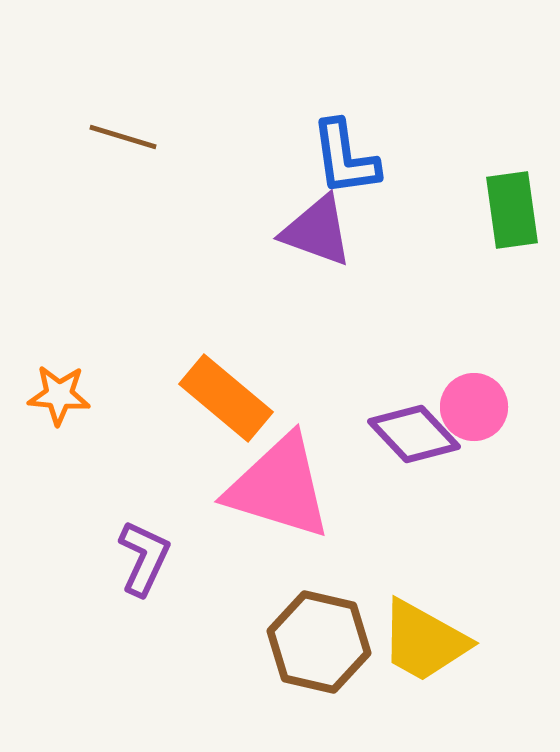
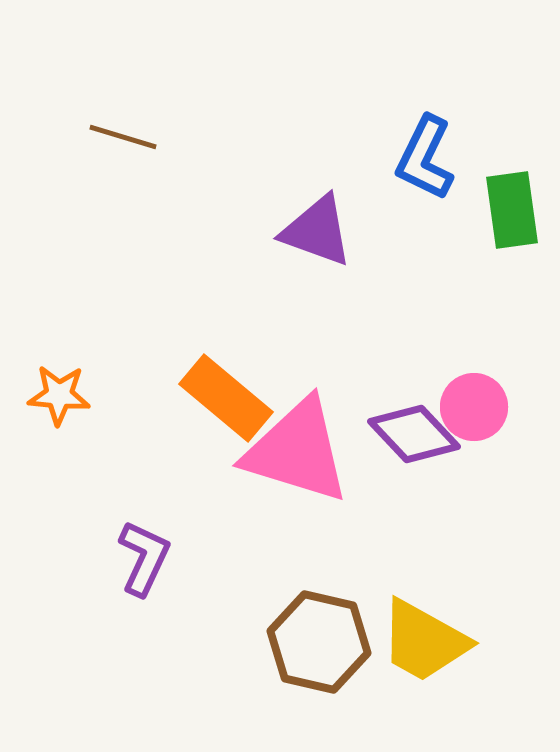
blue L-shape: moved 80 px right; rotated 34 degrees clockwise
pink triangle: moved 18 px right, 36 px up
